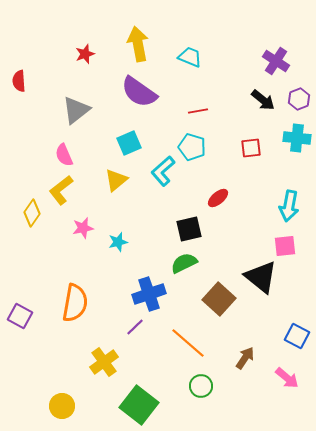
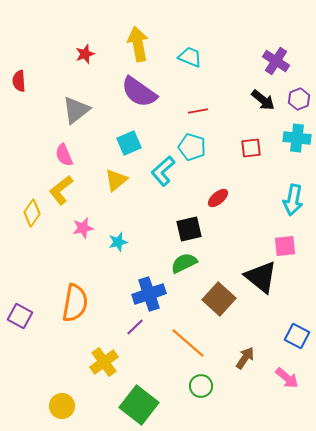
cyan arrow: moved 4 px right, 6 px up
